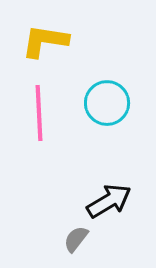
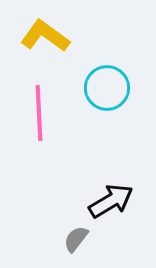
yellow L-shape: moved 5 px up; rotated 27 degrees clockwise
cyan circle: moved 15 px up
black arrow: moved 2 px right
